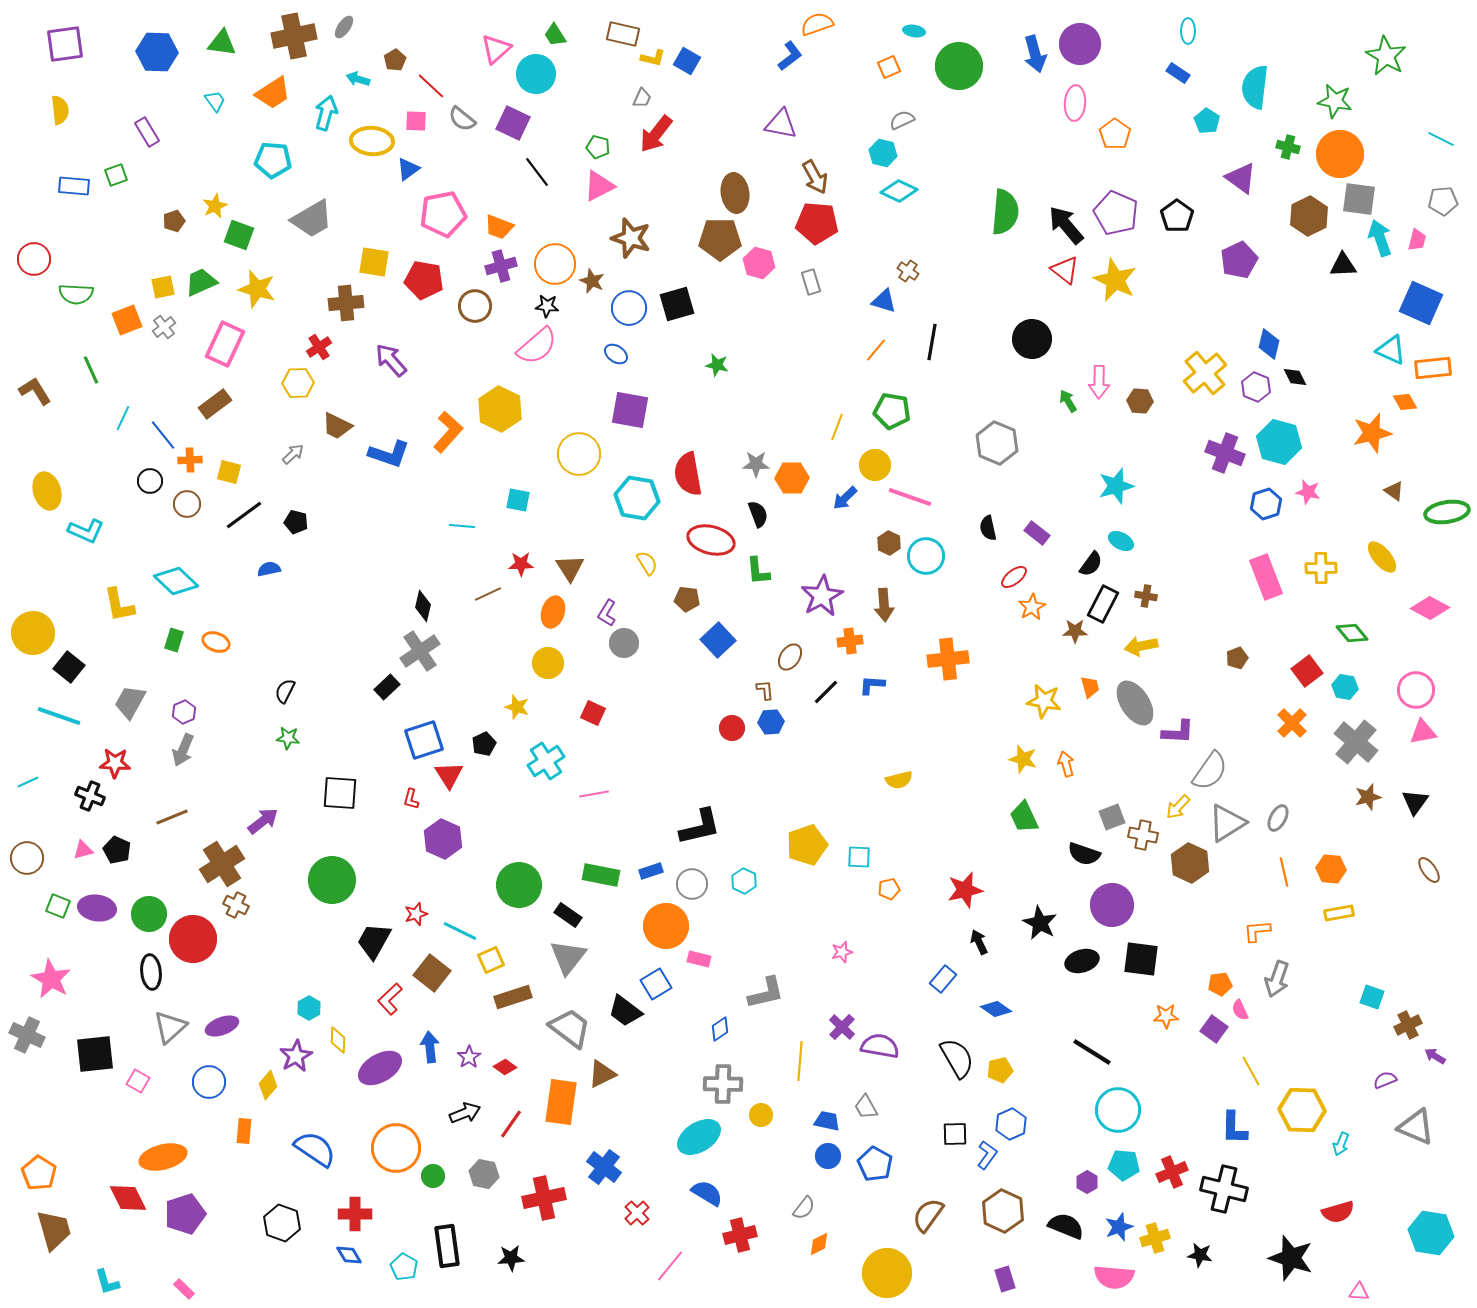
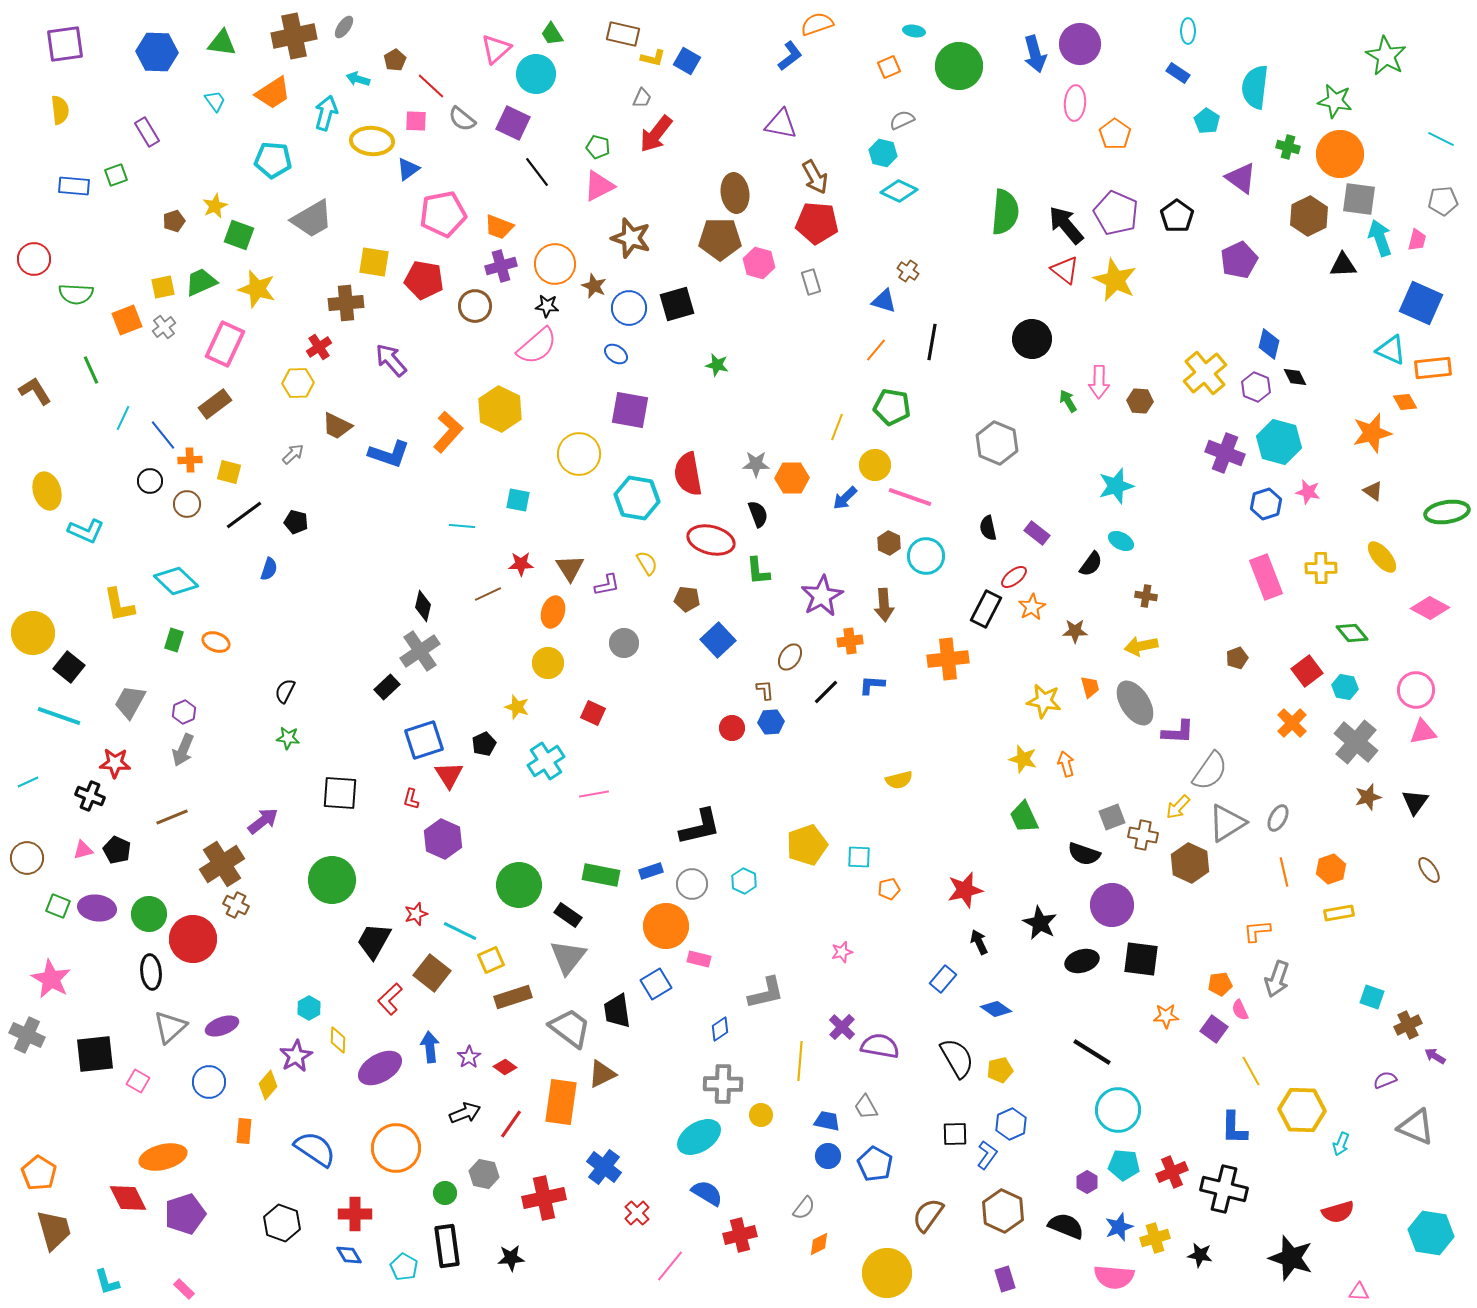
green trapezoid at (555, 35): moved 3 px left, 1 px up
brown star at (592, 281): moved 2 px right, 5 px down
green pentagon at (892, 411): moved 4 px up
brown triangle at (1394, 491): moved 21 px left
blue semicircle at (269, 569): rotated 120 degrees clockwise
black rectangle at (1103, 604): moved 117 px left, 5 px down
purple L-shape at (607, 613): moved 28 px up; rotated 132 degrees counterclockwise
orange hexagon at (1331, 869): rotated 24 degrees counterclockwise
black trapezoid at (625, 1011): moved 8 px left; rotated 45 degrees clockwise
green circle at (433, 1176): moved 12 px right, 17 px down
